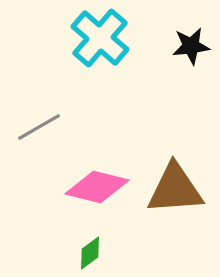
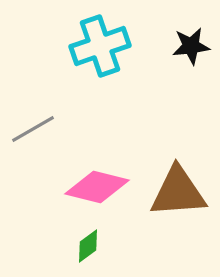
cyan cross: moved 8 px down; rotated 30 degrees clockwise
gray line: moved 6 px left, 2 px down
brown triangle: moved 3 px right, 3 px down
green diamond: moved 2 px left, 7 px up
